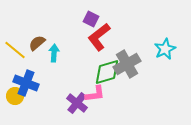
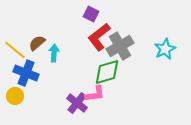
purple square: moved 5 px up
gray cross: moved 7 px left, 18 px up
blue cross: moved 10 px up
